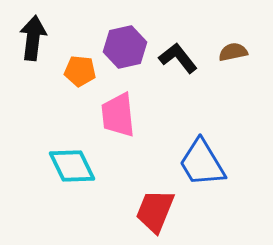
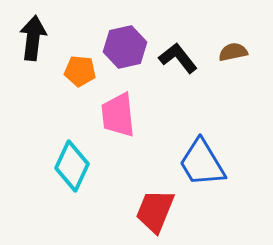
cyan diamond: rotated 51 degrees clockwise
